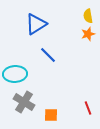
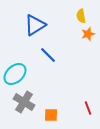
yellow semicircle: moved 7 px left
blue triangle: moved 1 px left, 1 px down
cyan ellipse: rotated 40 degrees counterclockwise
